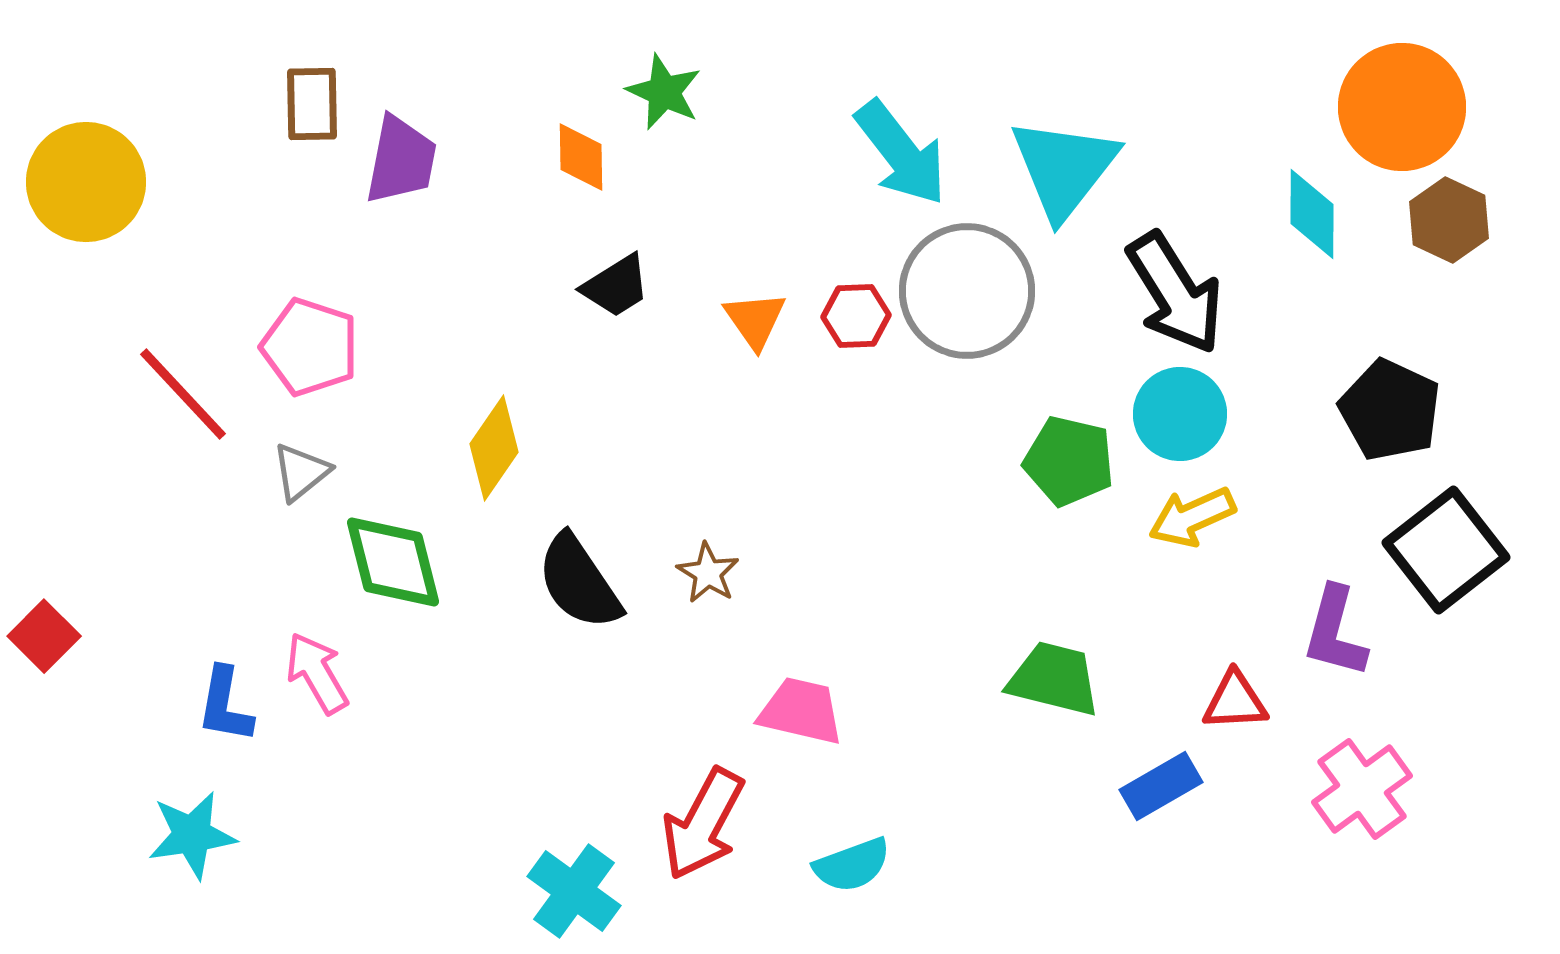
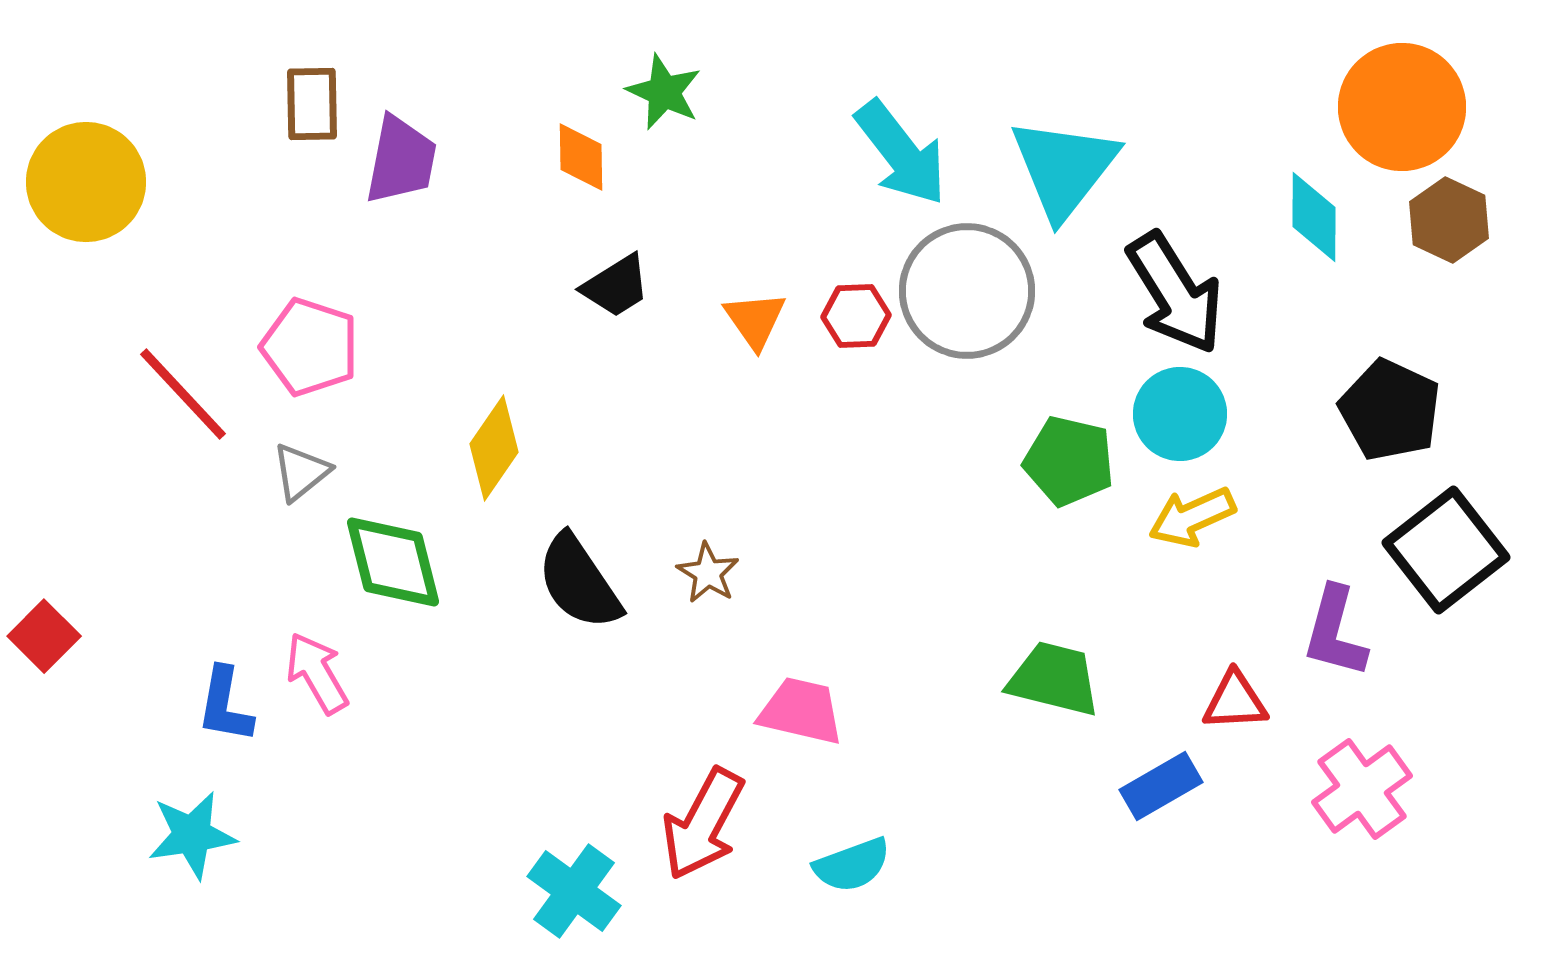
cyan diamond: moved 2 px right, 3 px down
